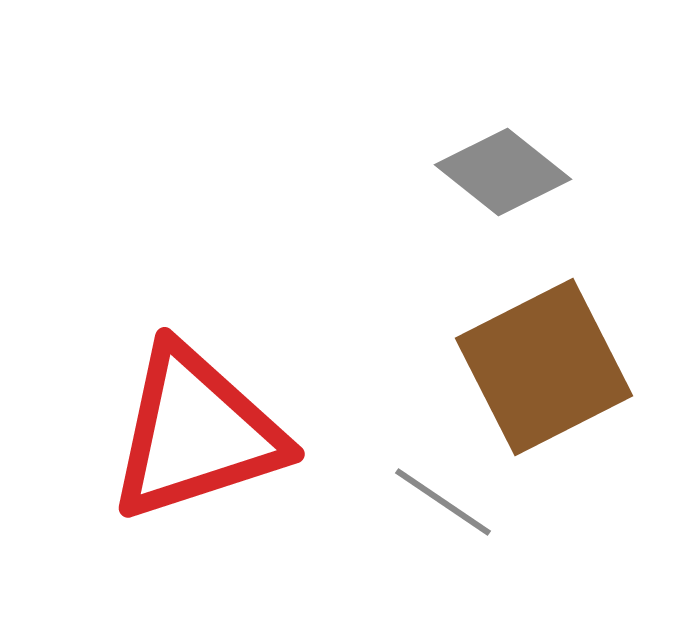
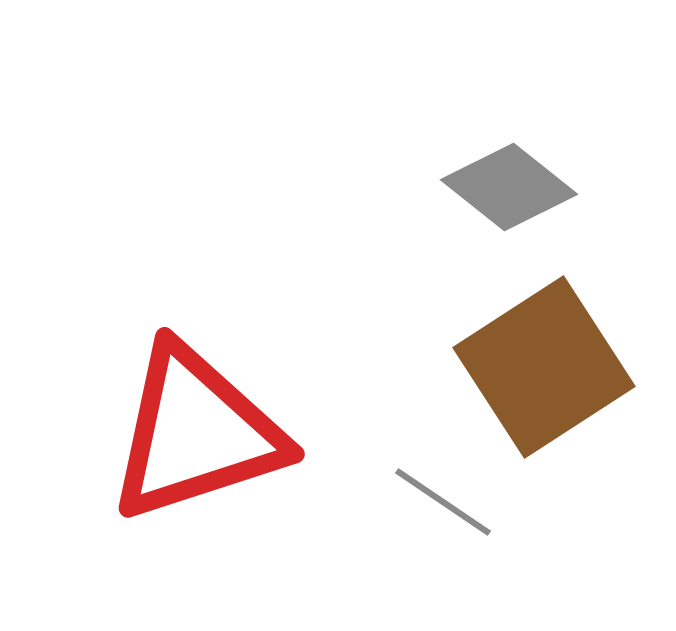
gray diamond: moved 6 px right, 15 px down
brown square: rotated 6 degrees counterclockwise
